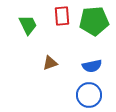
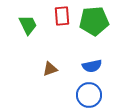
brown triangle: moved 6 px down
